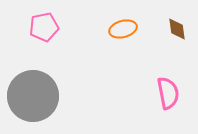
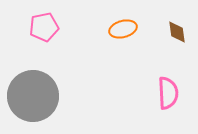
brown diamond: moved 3 px down
pink semicircle: rotated 8 degrees clockwise
